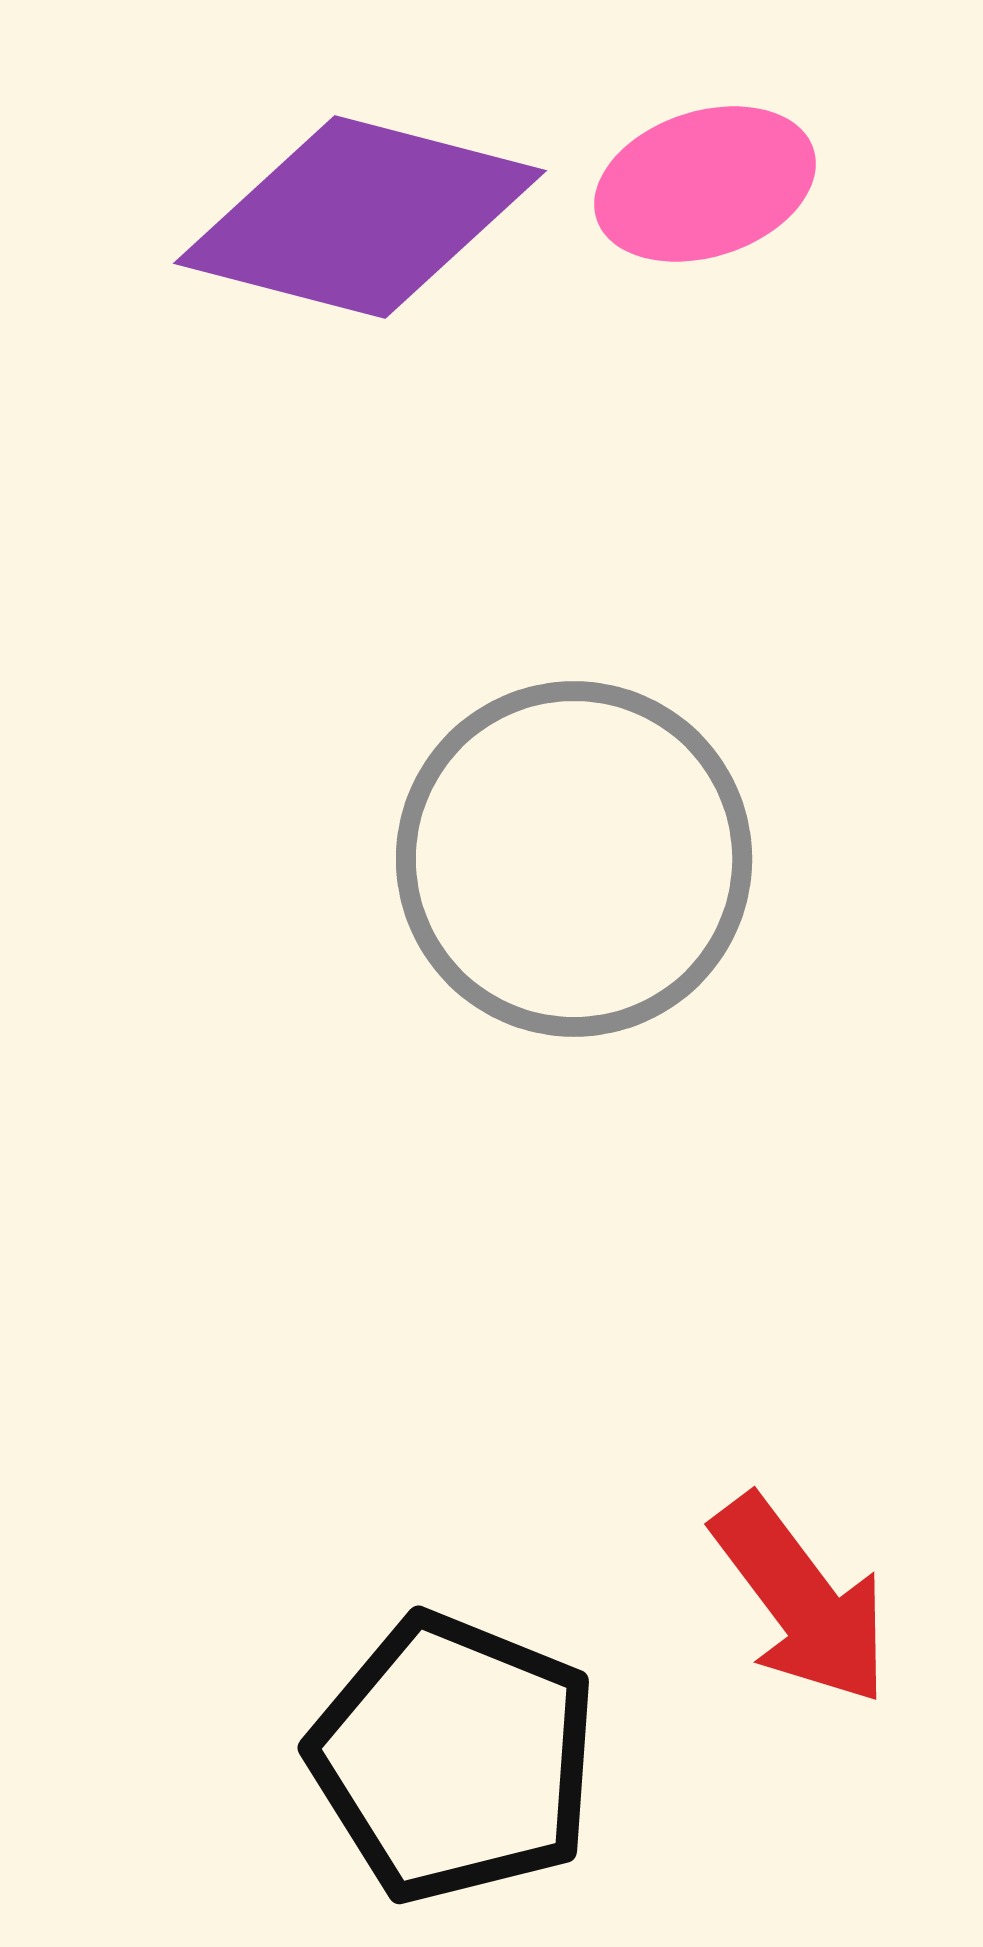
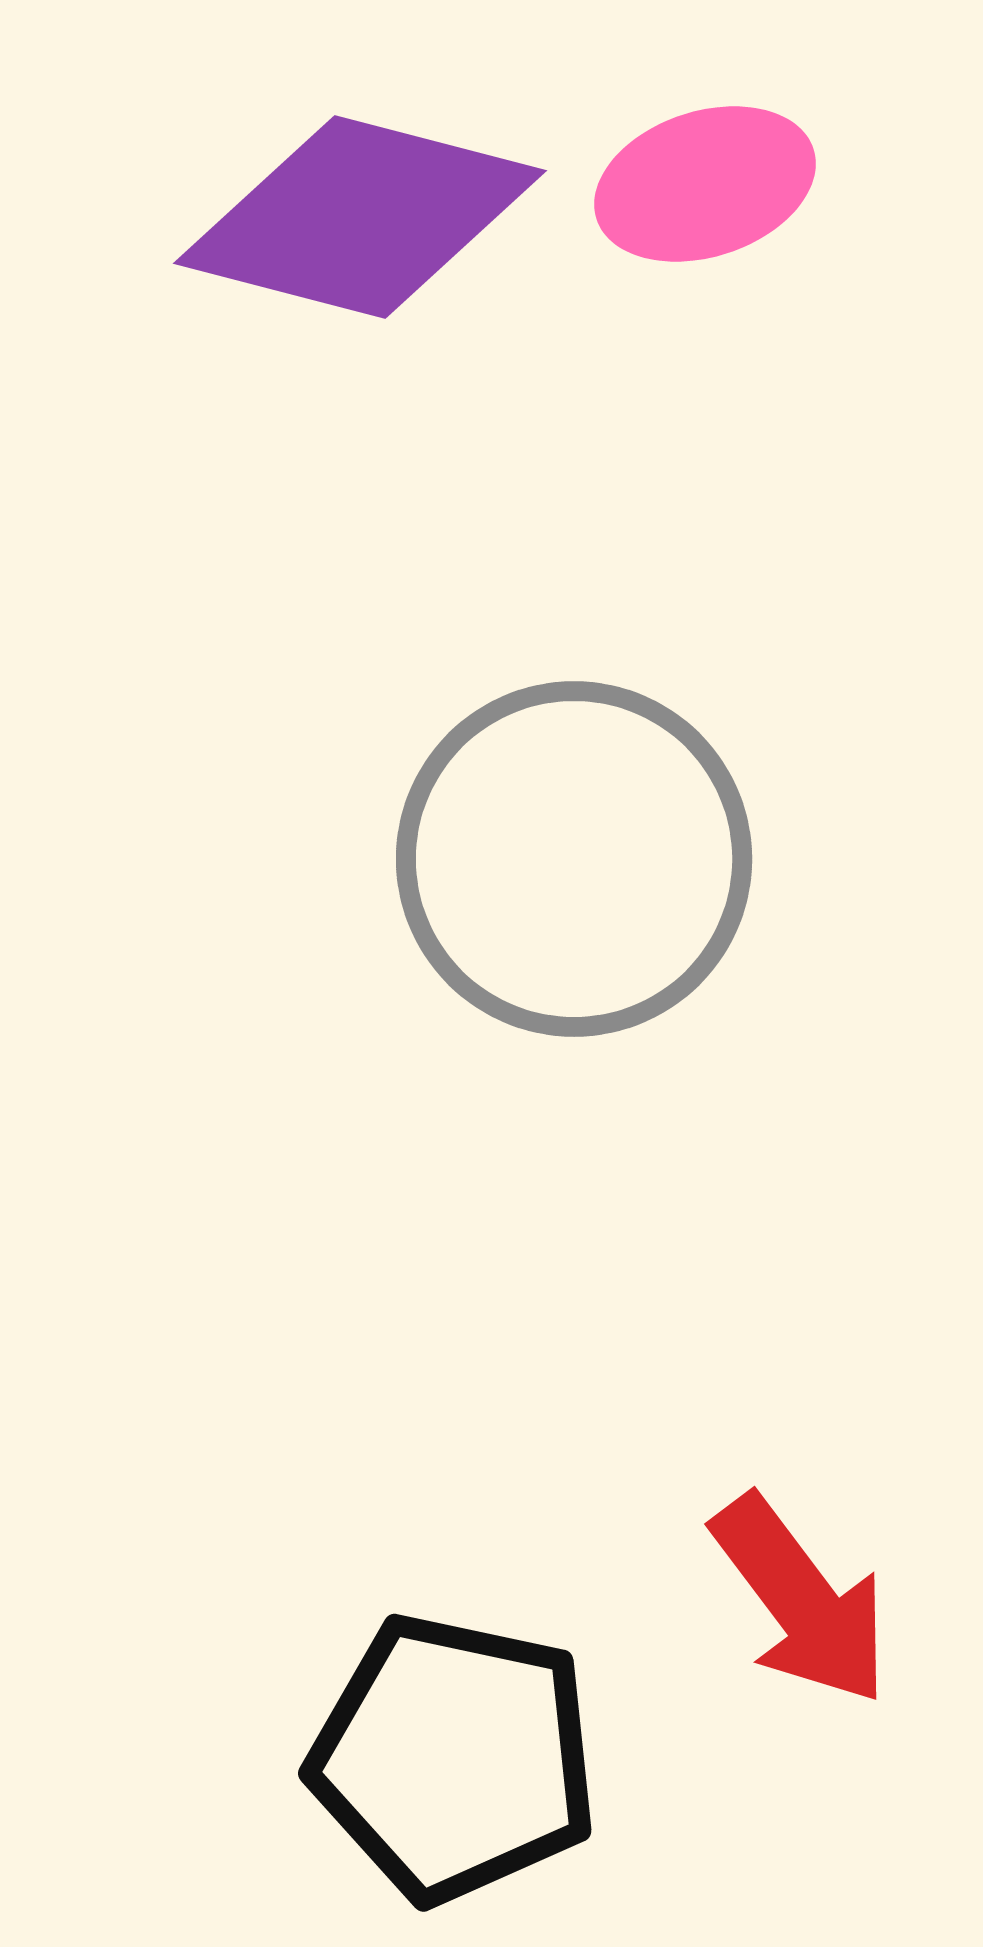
black pentagon: rotated 10 degrees counterclockwise
